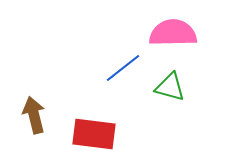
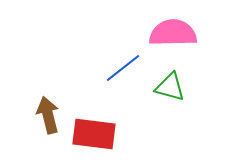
brown arrow: moved 14 px right
